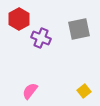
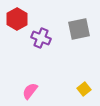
red hexagon: moved 2 px left
yellow square: moved 2 px up
